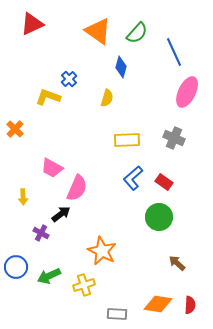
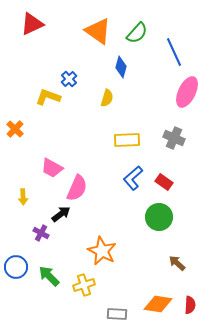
green arrow: rotated 70 degrees clockwise
